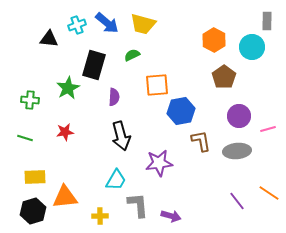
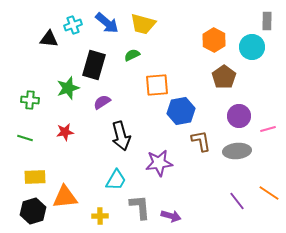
cyan cross: moved 4 px left
green star: rotated 10 degrees clockwise
purple semicircle: moved 12 px left, 5 px down; rotated 126 degrees counterclockwise
gray L-shape: moved 2 px right, 2 px down
